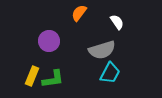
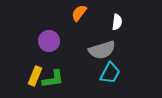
white semicircle: rotated 42 degrees clockwise
yellow rectangle: moved 3 px right
